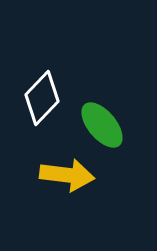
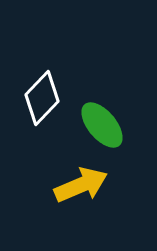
yellow arrow: moved 14 px right, 10 px down; rotated 30 degrees counterclockwise
